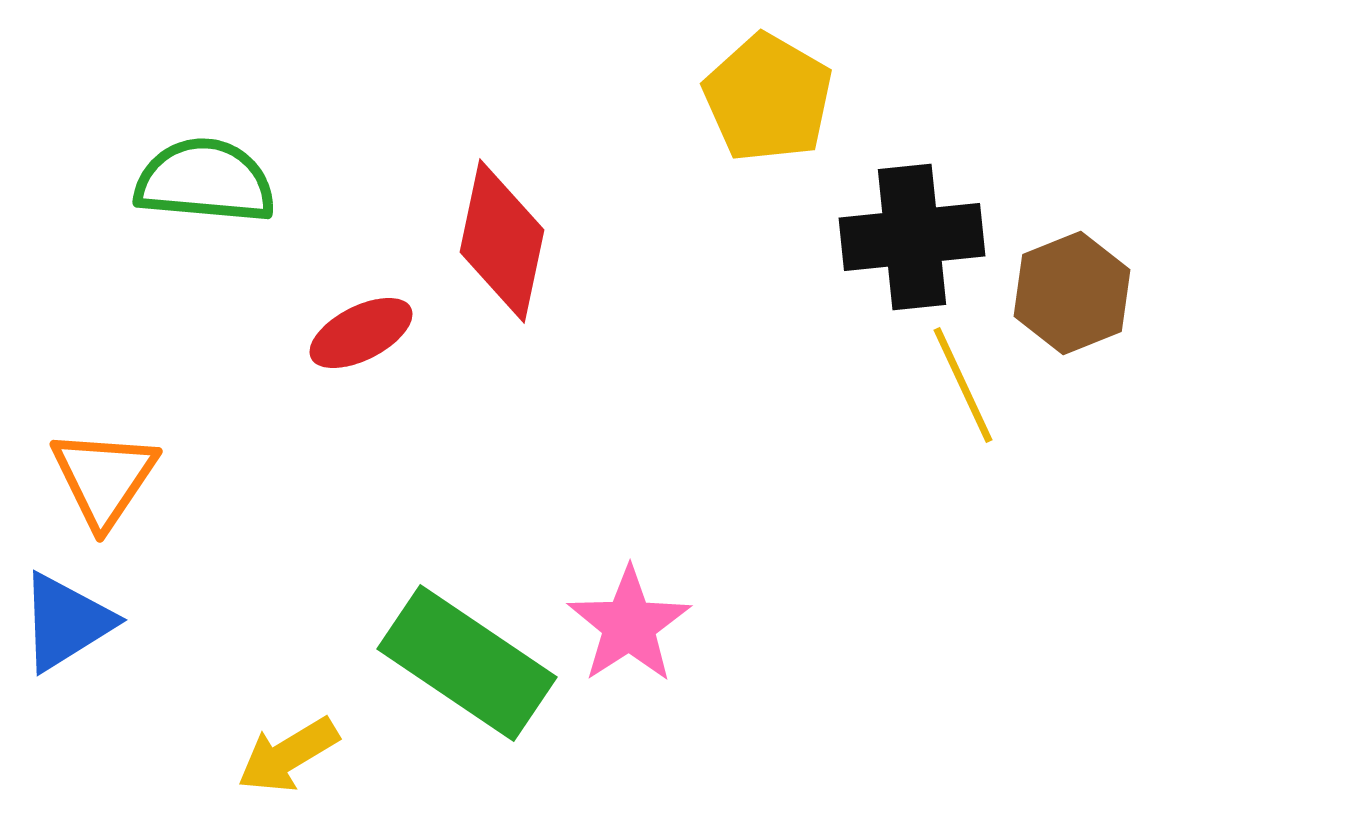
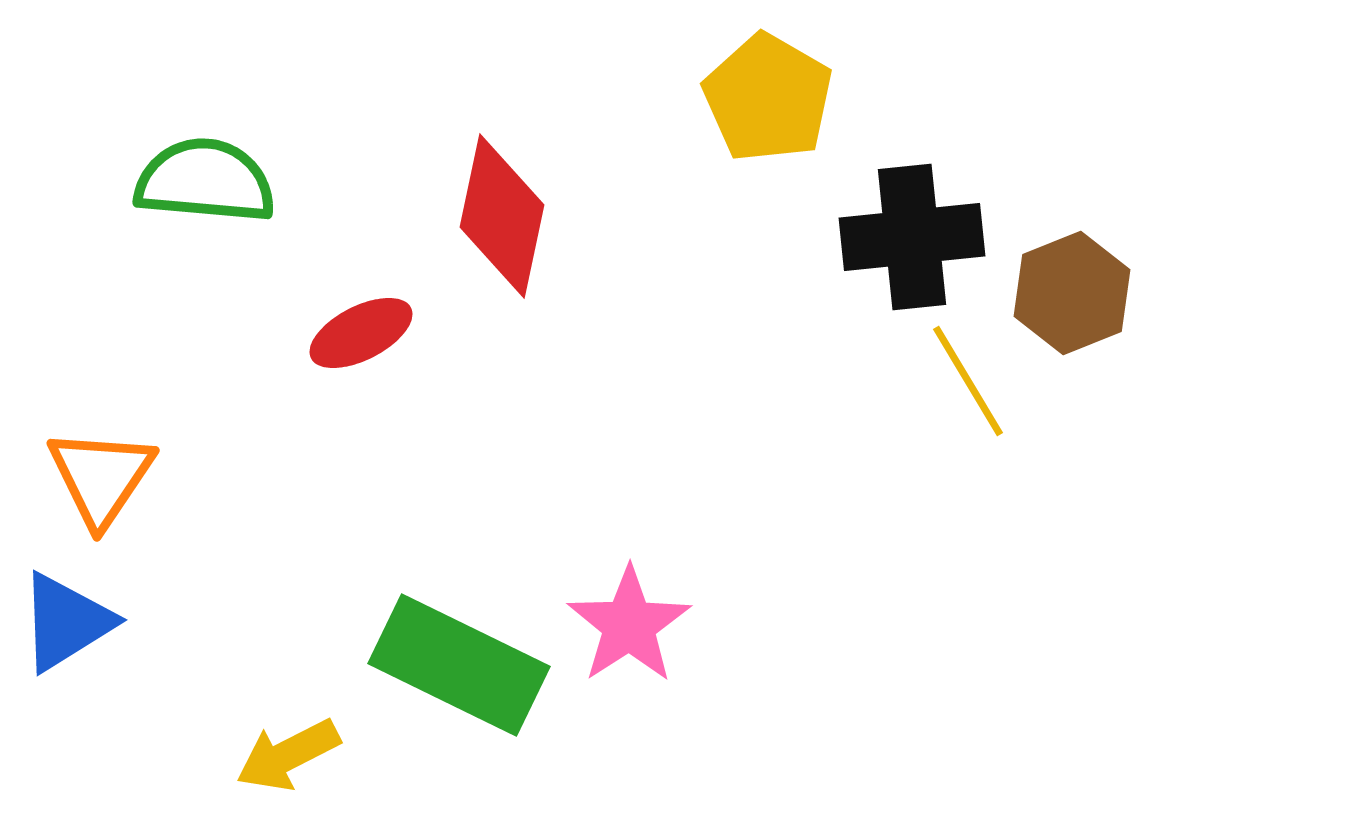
red diamond: moved 25 px up
yellow line: moved 5 px right, 4 px up; rotated 6 degrees counterclockwise
orange triangle: moved 3 px left, 1 px up
green rectangle: moved 8 px left, 2 px down; rotated 8 degrees counterclockwise
yellow arrow: rotated 4 degrees clockwise
